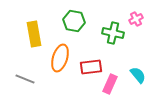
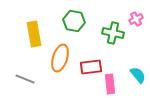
pink rectangle: rotated 30 degrees counterclockwise
